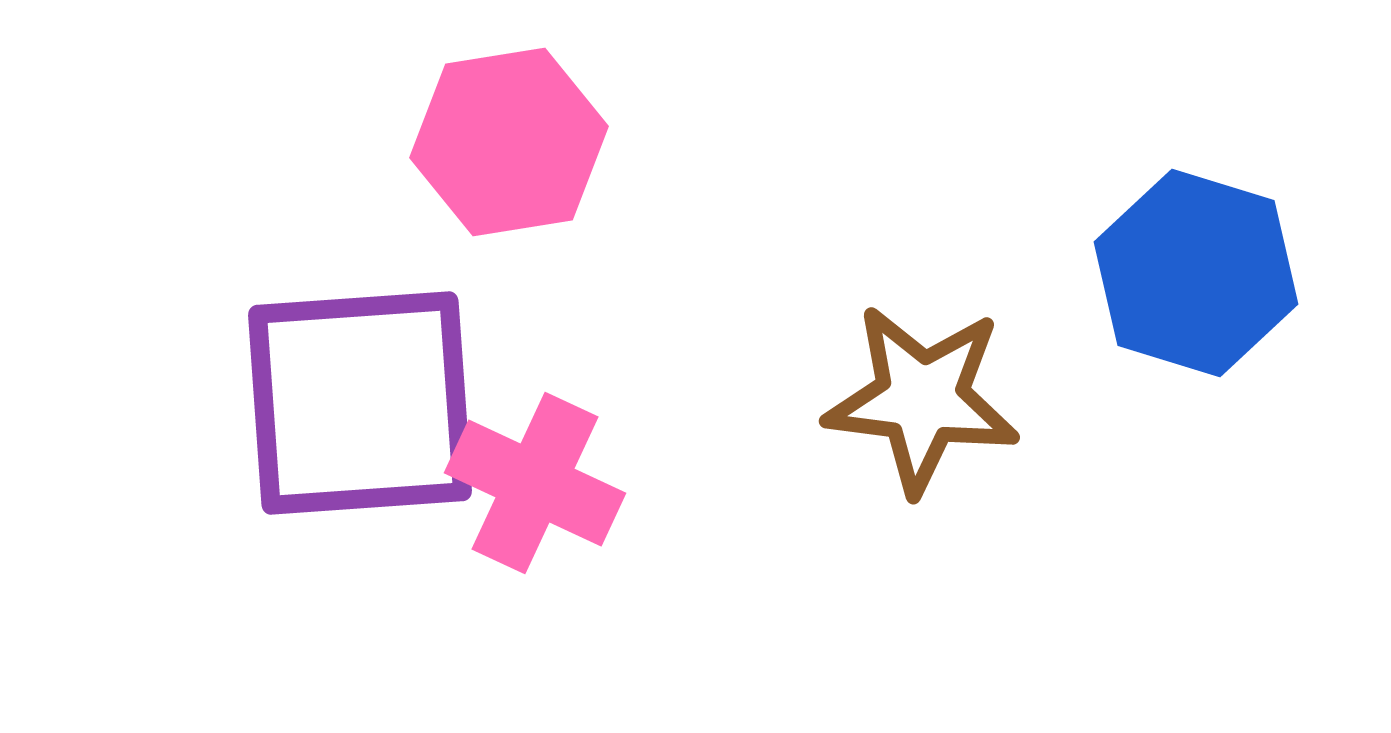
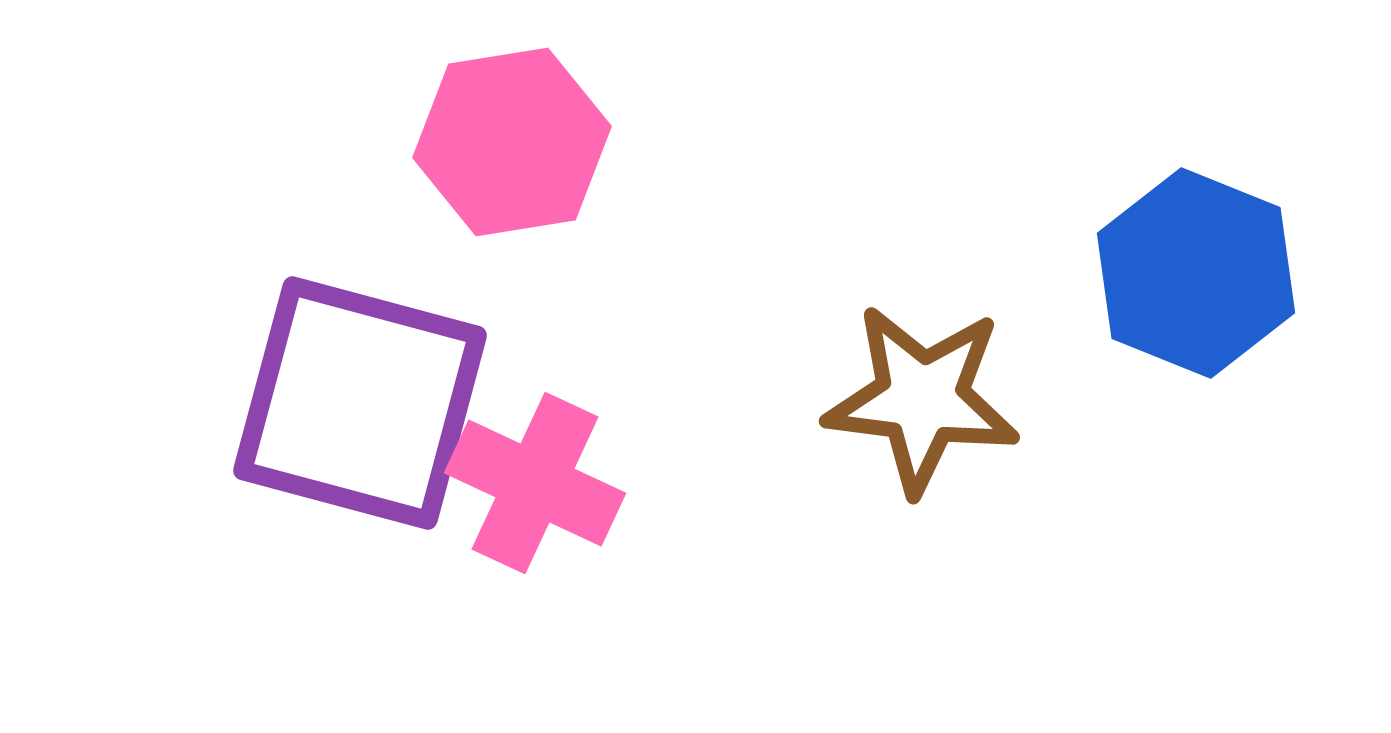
pink hexagon: moved 3 px right
blue hexagon: rotated 5 degrees clockwise
purple square: rotated 19 degrees clockwise
